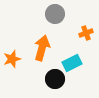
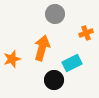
black circle: moved 1 px left, 1 px down
